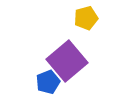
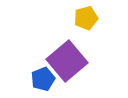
blue pentagon: moved 5 px left, 3 px up
